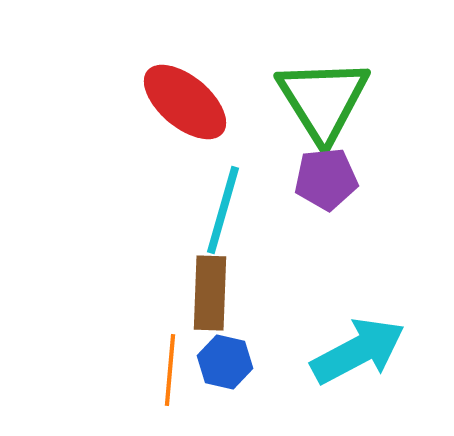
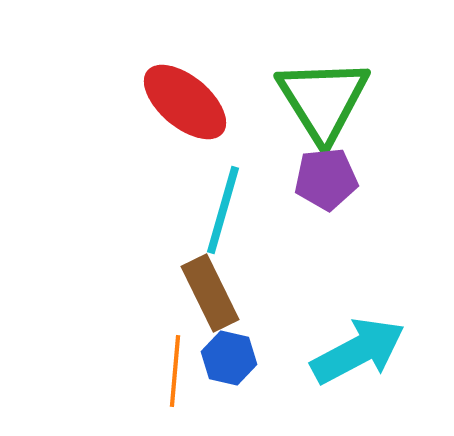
brown rectangle: rotated 28 degrees counterclockwise
blue hexagon: moved 4 px right, 4 px up
orange line: moved 5 px right, 1 px down
